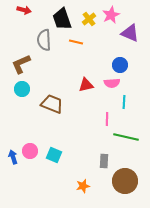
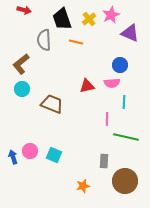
brown L-shape: rotated 15 degrees counterclockwise
red triangle: moved 1 px right, 1 px down
